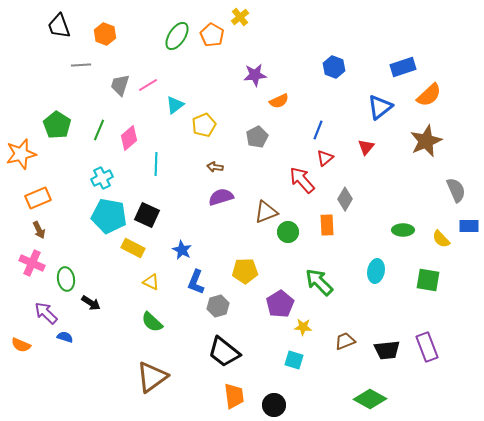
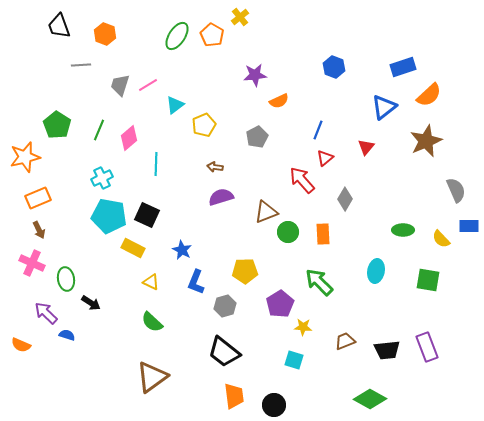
blue triangle at (380, 107): moved 4 px right
orange star at (21, 154): moved 4 px right, 3 px down
orange rectangle at (327, 225): moved 4 px left, 9 px down
gray hexagon at (218, 306): moved 7 px right
blue semicircle at (65, 337): moved 2 px right, 2 px up
